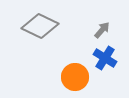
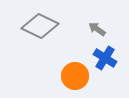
gray arrow: moved 5 px left, 1 px up; rotated 96 degrees counterclockwise
orange circle: moved 1 px up
